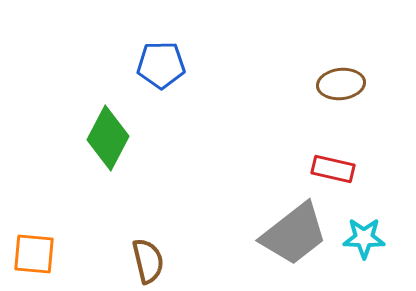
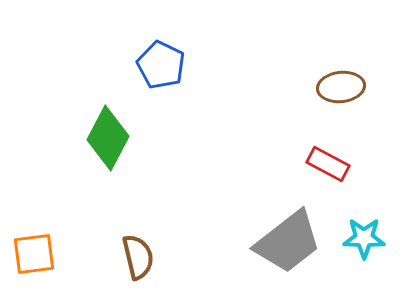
blue pentagon: rotated 27 degrees clockwise
brown ellipse: moved 3 px down
red rectangle: moved 5 px left, 5 px up; rotated 15 degrees clockwise
gray trapezoid: moved 6 px left, 8 px down
orange square: rotated 12 degrees counterclockwise
brown semicircle: moved 10 px left, 4 px up
